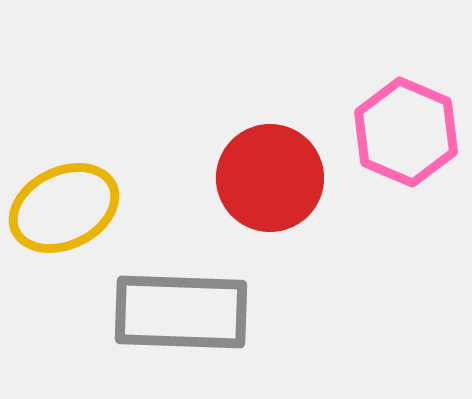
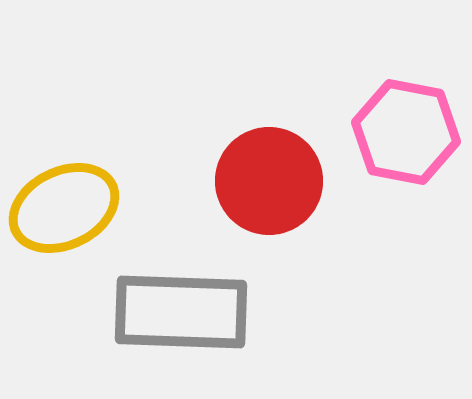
pink hexagon: rotated 12 degrees counterclockwise
red circle: moved 1 px left, 3 px down
